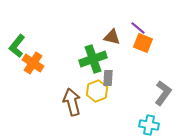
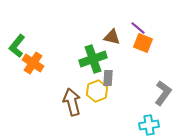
cyan cross: rotated 18 degrees counterclockwise
